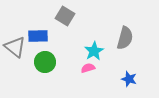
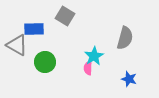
blue rectangle: moved 4 px left, 7 px up
gray triangle: moved 2 px right, 2 px up; rotated 10 degrees counterclockwise
cyan star: moved 5 px down
pink semicircle: rotated 72 degrees counterclockwise
